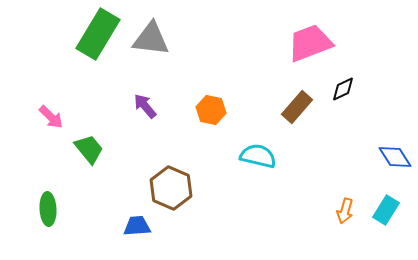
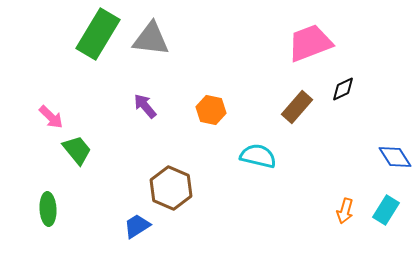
green trapezoid: moved 12 px left, 1 px down
blue trapezoid: rotated 28 degrees counterclockwise
